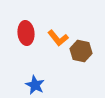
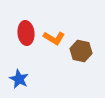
orange L-shape: moved 4 px left; rotated 20 degrees counterclockwise
blue star: moved 16 px left, 6 px up
